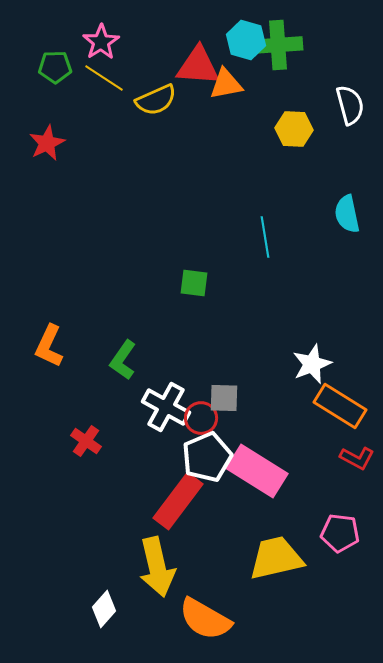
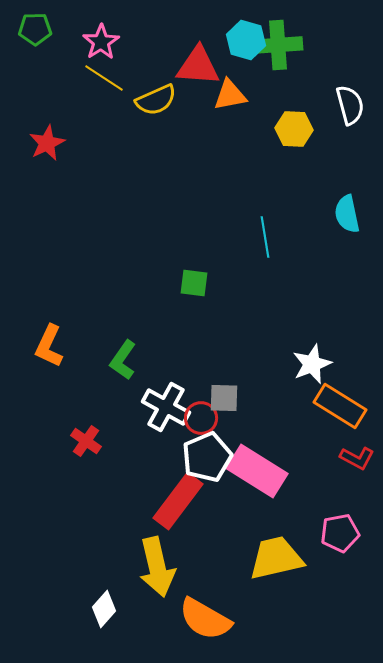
green pentagon: moved 20 px left, 38 px up
orange triangle: moved 4 px right, 11 px down
pink pentagon: rotated 18 degrees counterclockwise
